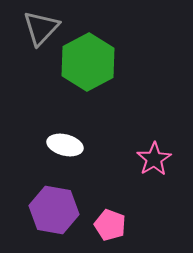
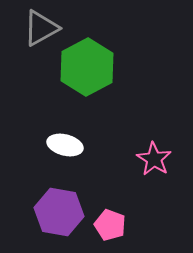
gray triangle: rotated 18 degrees clockwise
green hexagon: moved 1 px left, 5 px down
pink star: rotated 8 degrees counterclockwise
purple hexagon: moved 5 px right, 2 px down
